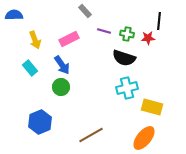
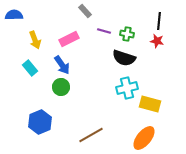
red star: moved 9 px right, 3 px down; rotated 16 degrees clockwise
yellow rectangle: moved 2 px left, 3 px up
